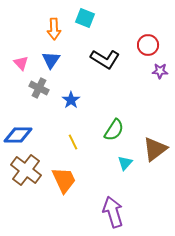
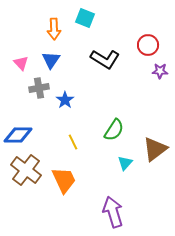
gray cross: rotated 36 degrees counterclockwise
blue star: moved 6 px left
